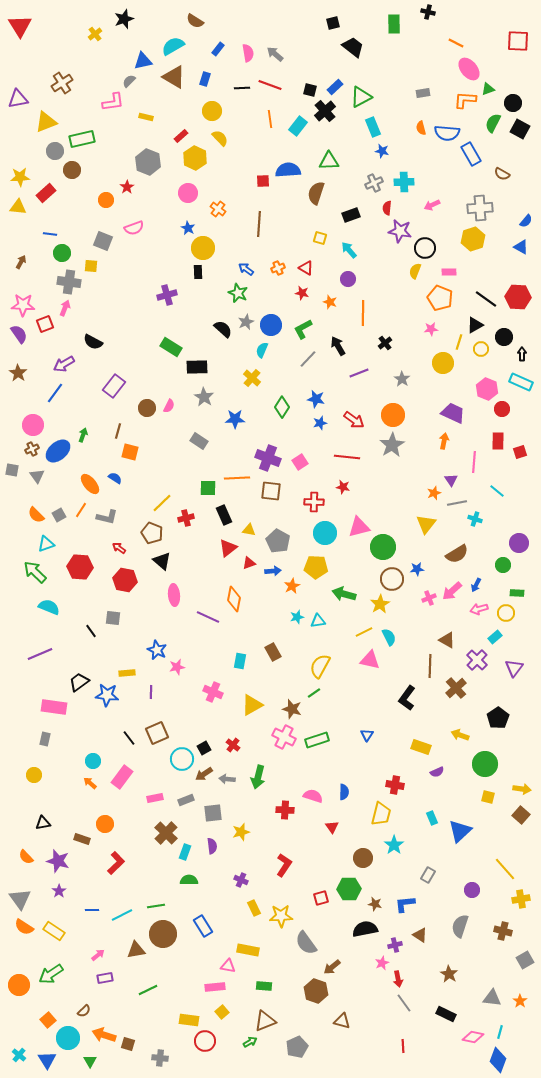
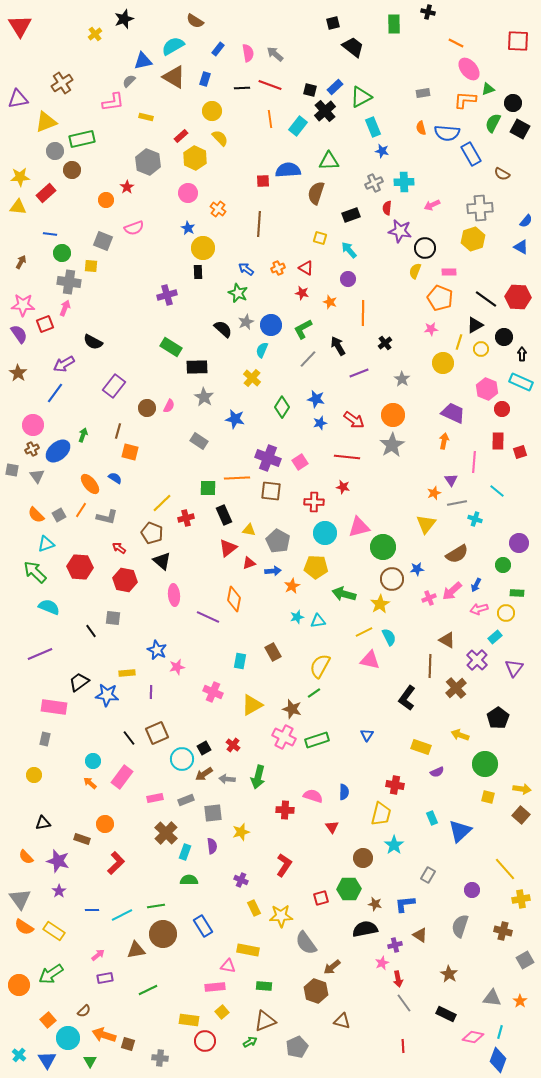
blue star at (235, 419): rotated 12 degrees clockwise
